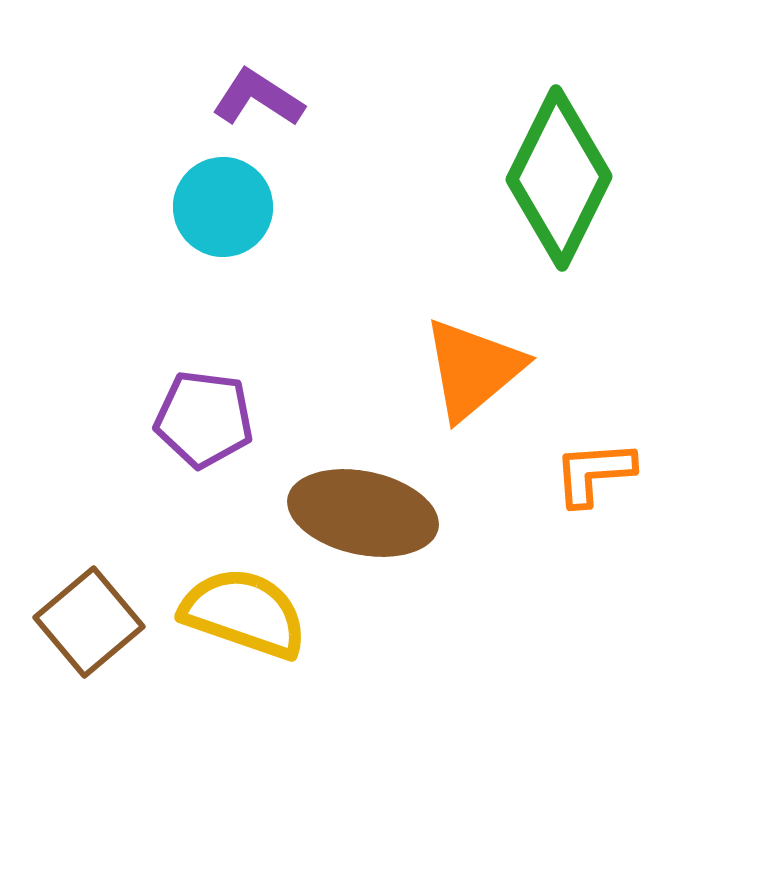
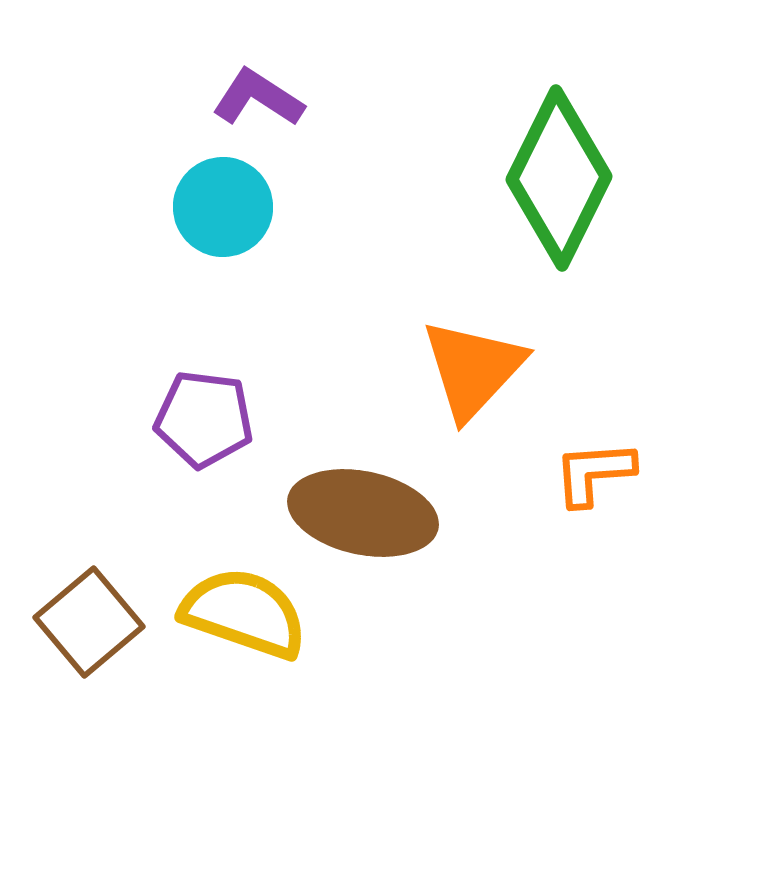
orange triangle: rotated 7 degrees counterclockwise
